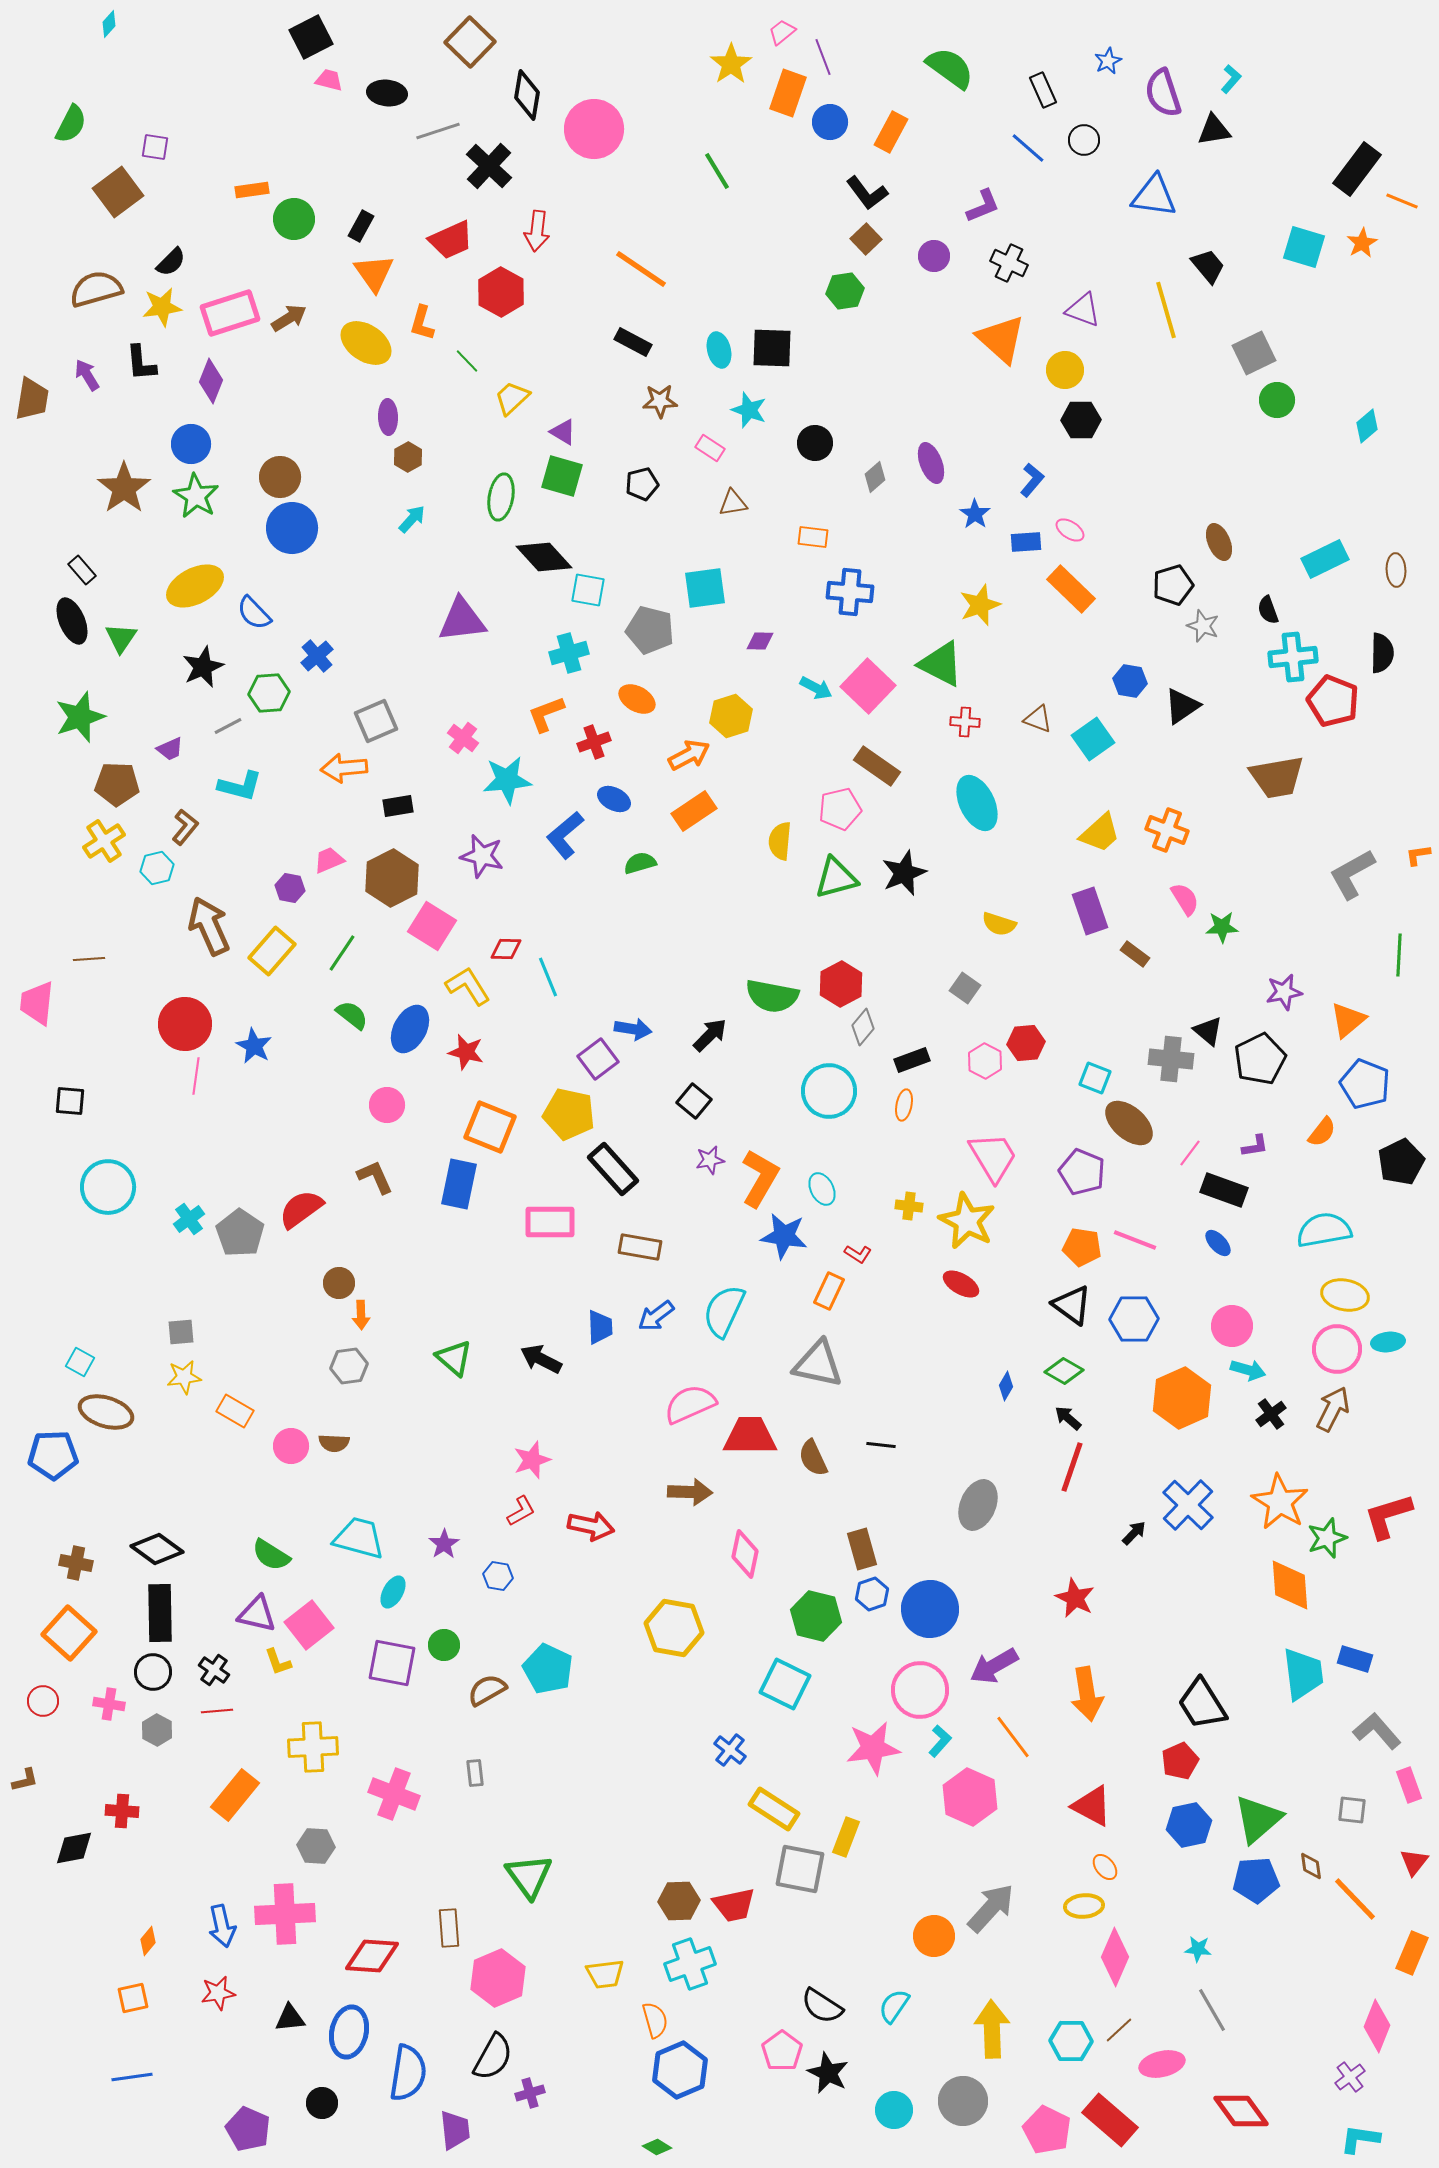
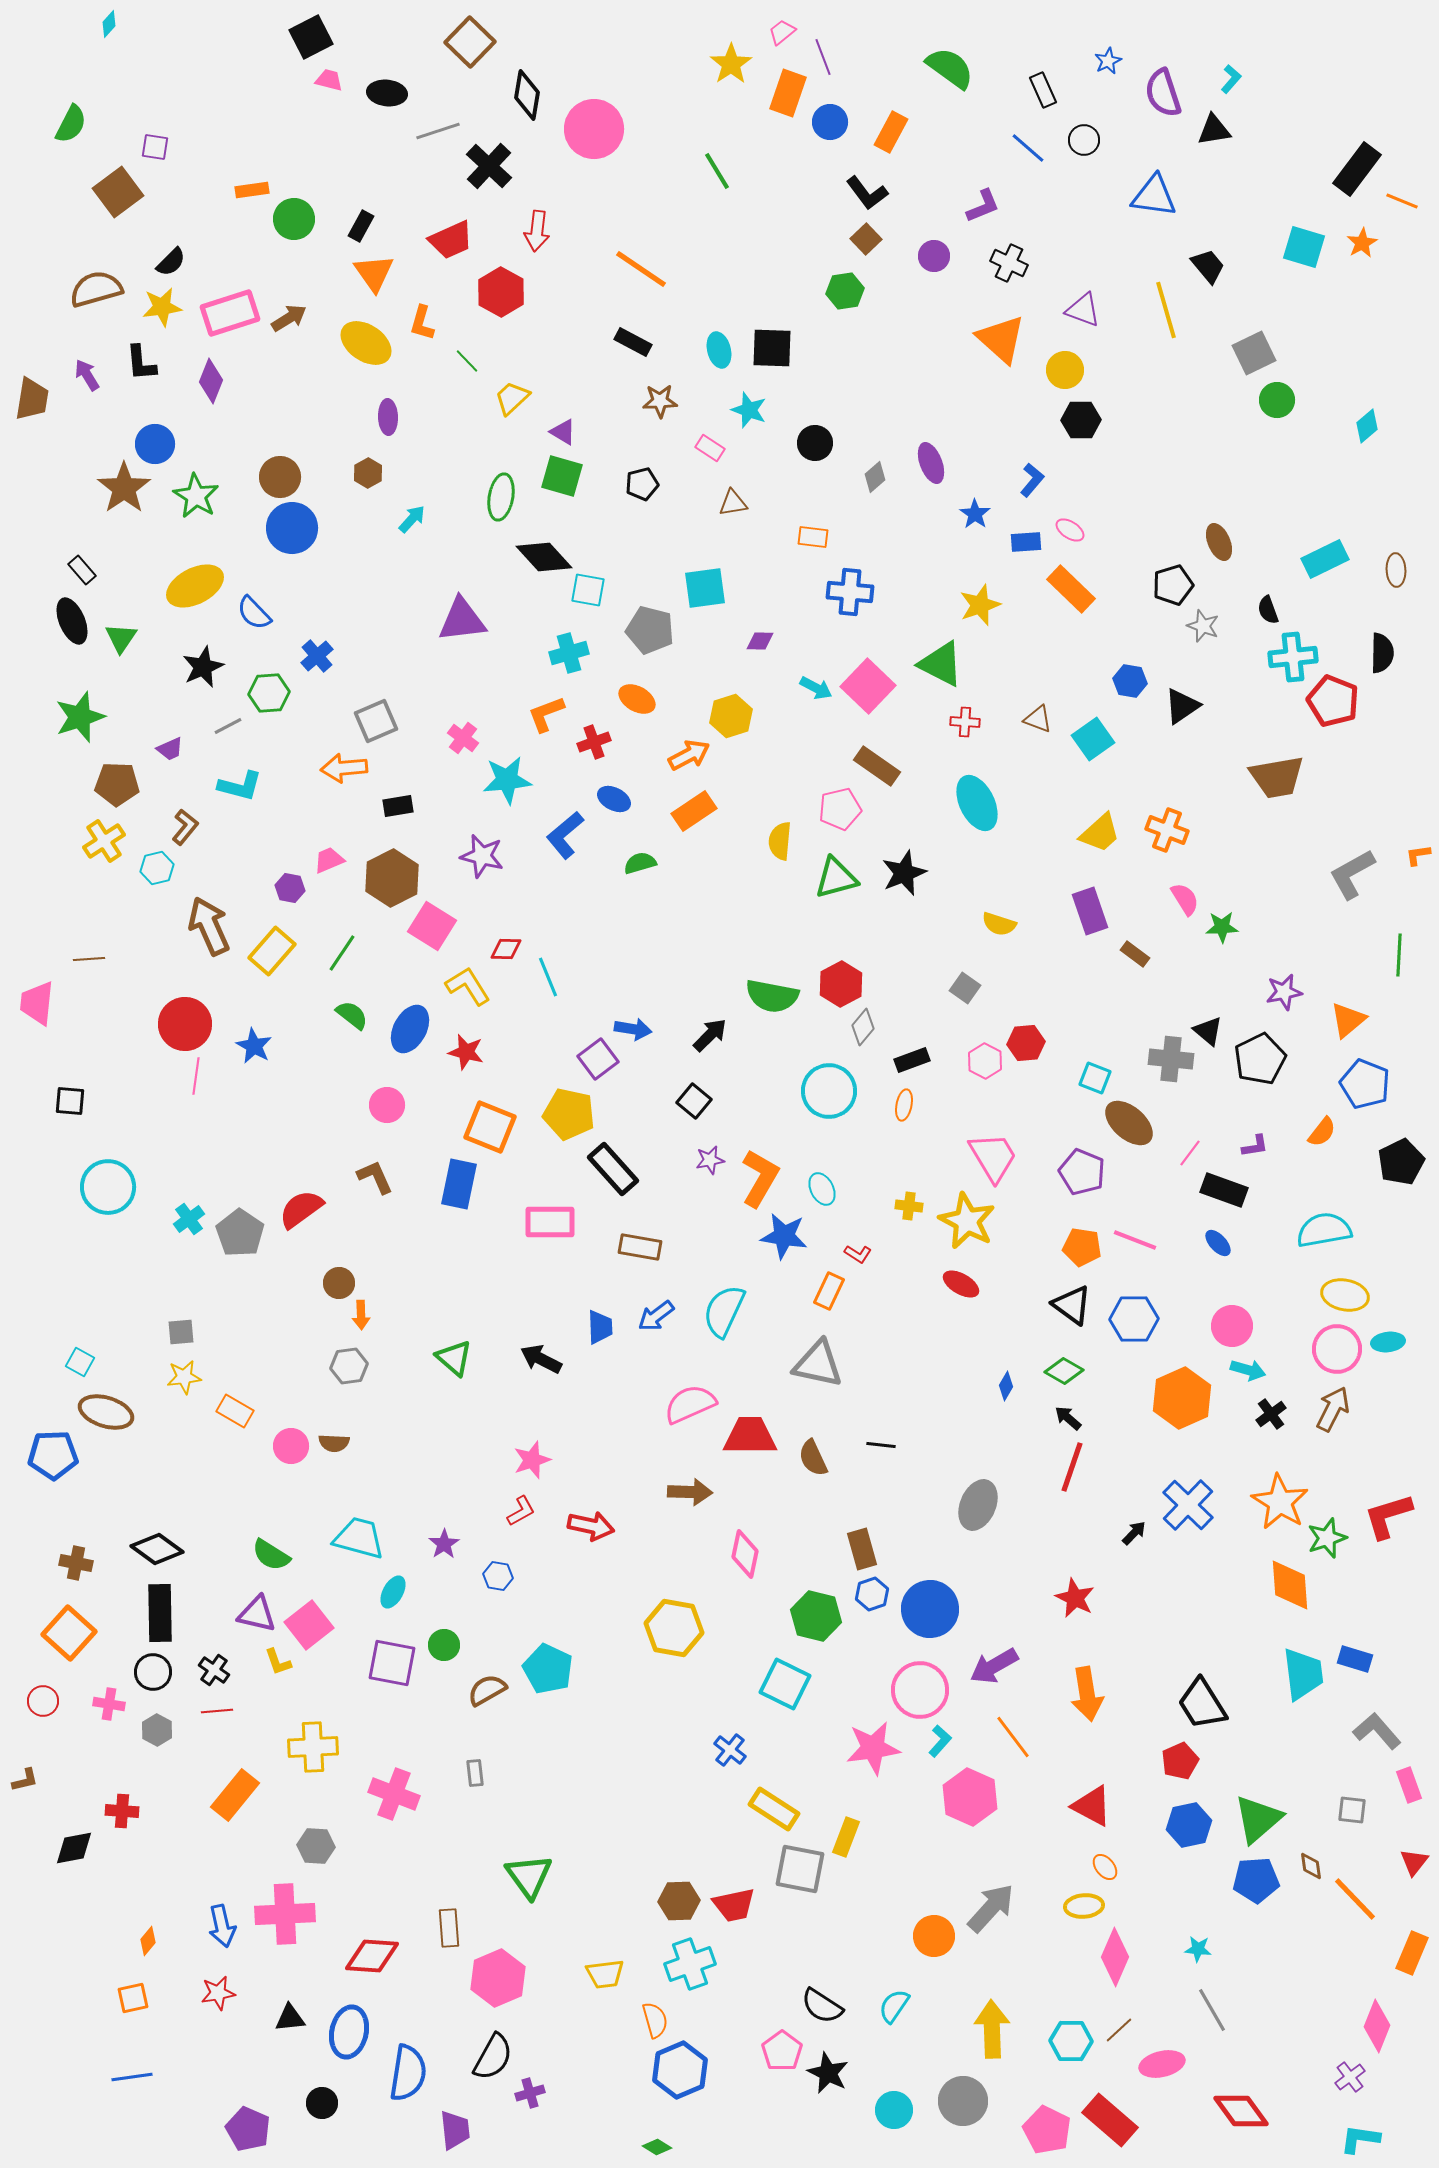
blue circle at (191, 444): moved 36 px left
brown hexagon at (408, 457): moved 40 px left, 16 px down
